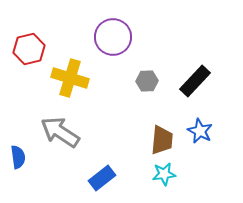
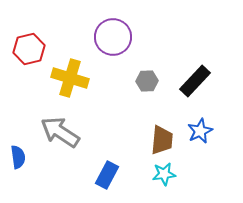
blue star: rotated 20 degrees clockwise
blue rectangle: moved 5 px right, 3 px up; rotated 24 degrees counterclockwise
